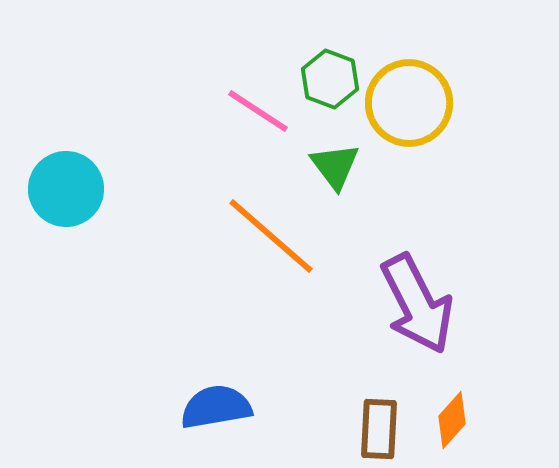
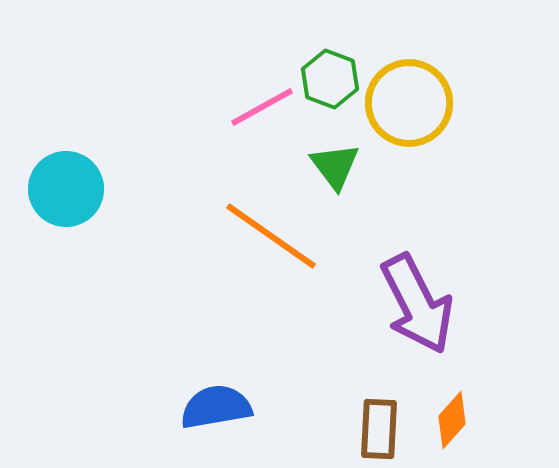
pink line: moved 4 px right, 4 px up; rotated 62 degrees counterclockwise
orange line: rotated 6 degrees counterclockwise
